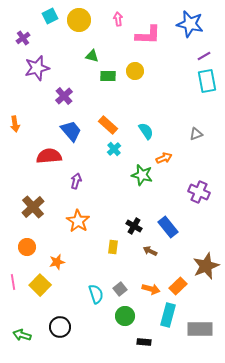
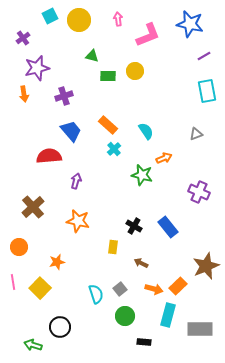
pink L-shape at (148, 35): rotated 24 degrees counterclockwise
cyan rectangle at (207, 81): moved 10 px down
purple cross at (64, 96): rotated 24 degrees clockwise
orange arrow at (15, 124): moved 9 px right, 30 px up
orange star at (78, 221): rotated 20 degrees counterclockwise
orange circle at (27, 247): moved 8 px left
brown arrow at (150, 251): moved 9 px left, 12 px down
yellow square at (40, 285): moved 3 px down
orange arrow at (151, 289): moved 3 px right
green arrow at (22, 335): moved 11 px right, 10 px down
